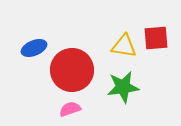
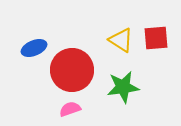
yellow triangle: moved 3 px left, 6 px up; rotated 24 degrees clockwise
